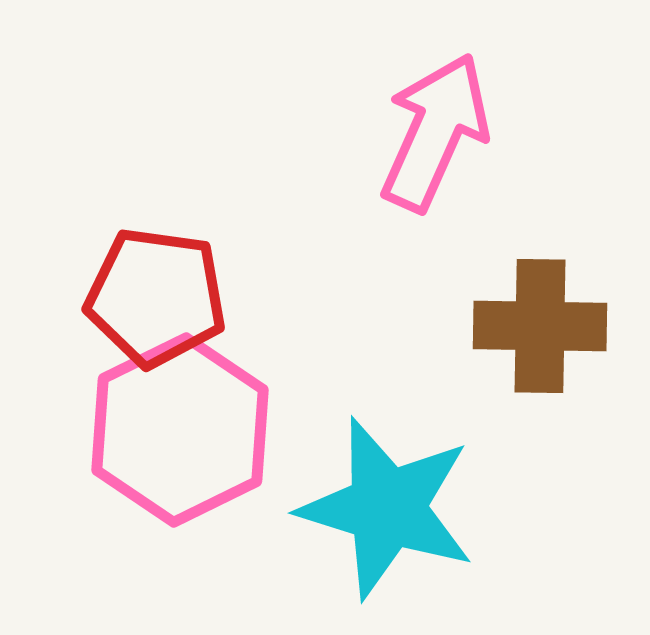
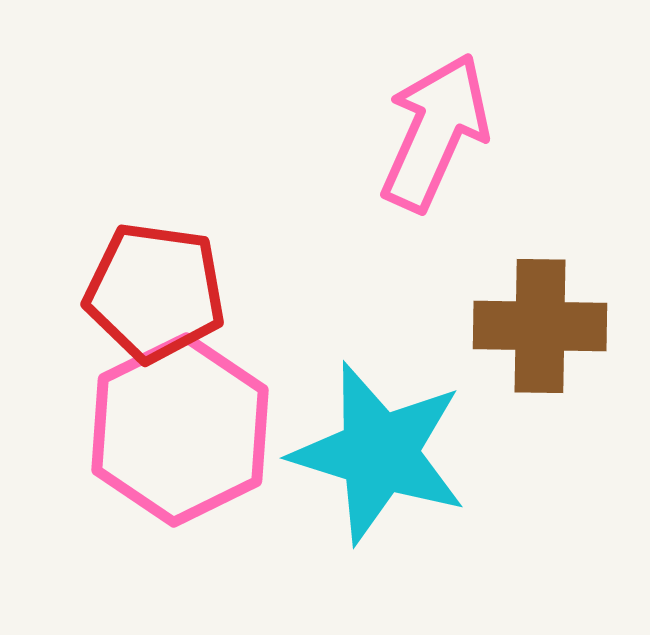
red pentagon: moved 1 px left, 5 px up
cyan star: moved 8 px left, 55 px up
